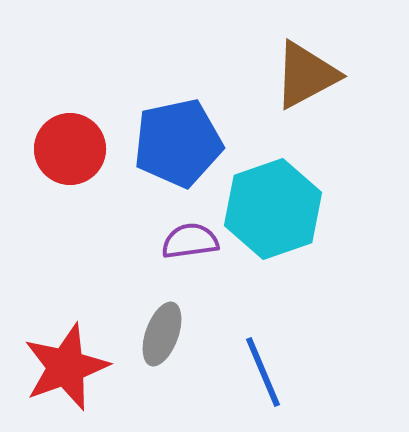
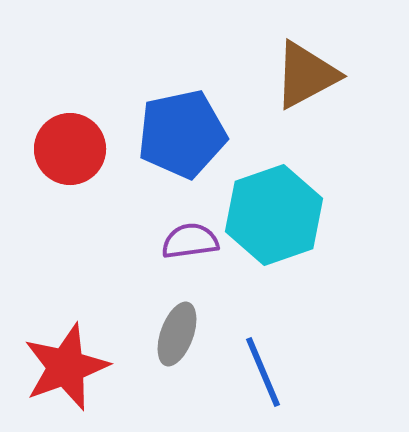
blue pentagon: moved 4 px right, 9 px up
cyan hexagon: moved 1 px right, 6 px down
gray ellipse: moved 15 px right
